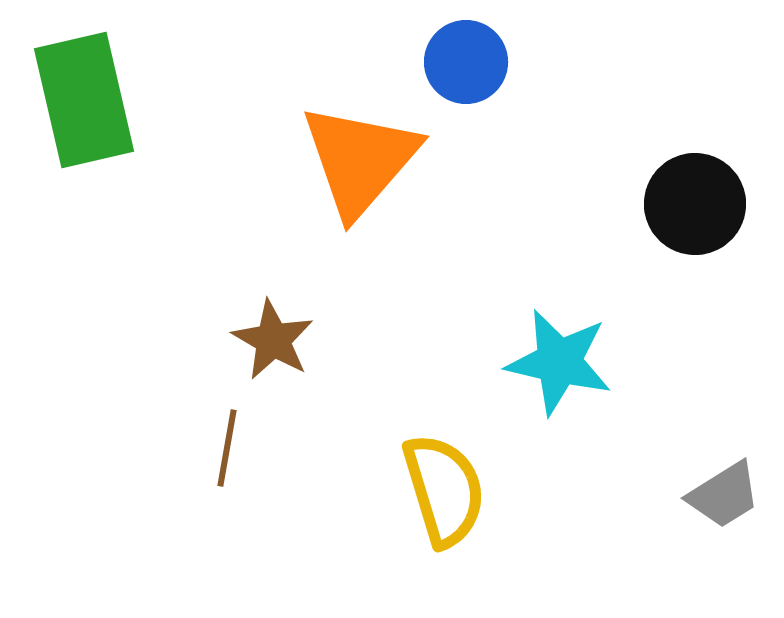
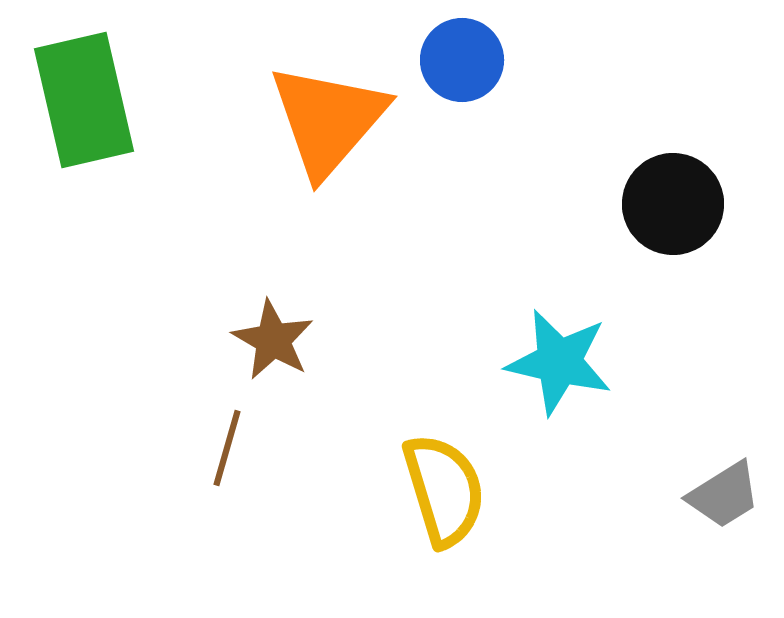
blue circle: moved 4 px left, 2 px up
orange triangle: moved 32 px left, 40 px up
black circle: moved 22 px left
brown line: rotated 6 degrees clockwise
